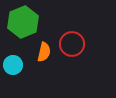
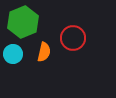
red circle: moved 1 px right, 6 px up
cyan circle: moved 11 px up
